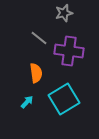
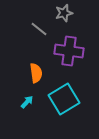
gray line: moved 9 px up
